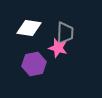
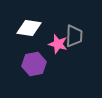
gray trapezoid: moved 9 px right, 3 px down
pink star: moved 4 px up
